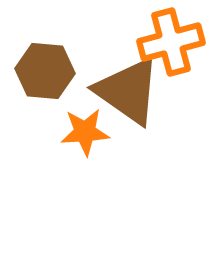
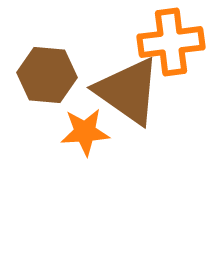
orange cross: rotated 8 degrees clockwise
brown hexagon: moved 2 px right, 4 px down
